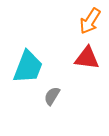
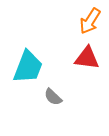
gray semicircle: moved 1 px right, 1 px down; rotated 78 degrees counterclockwise
